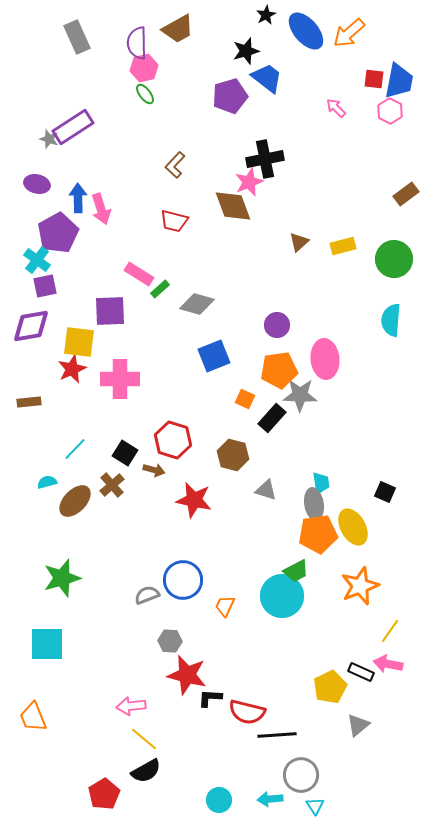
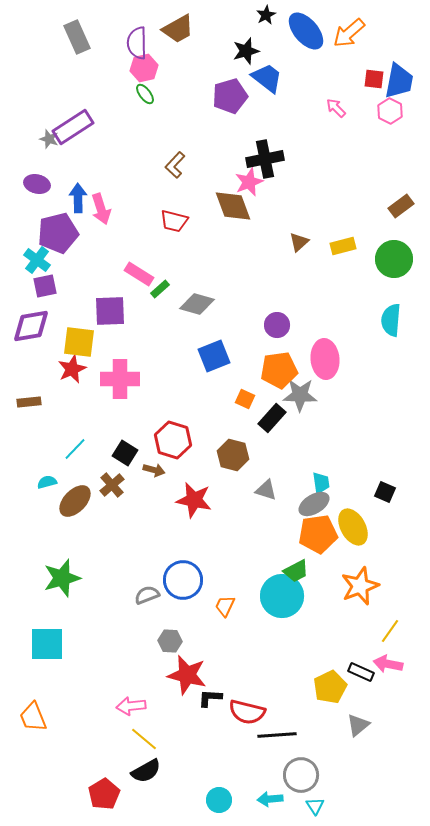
brown rectangle at (406, 194): moved 5 px left, 12 px down
purple pentagon at (58, 233): rotated 15 degrees clockwise
gray ellipse at (314, 504): rotated 68 degrees clockwise
